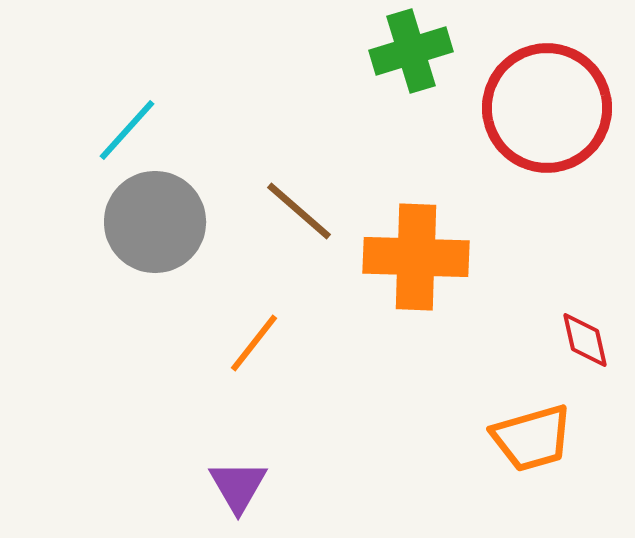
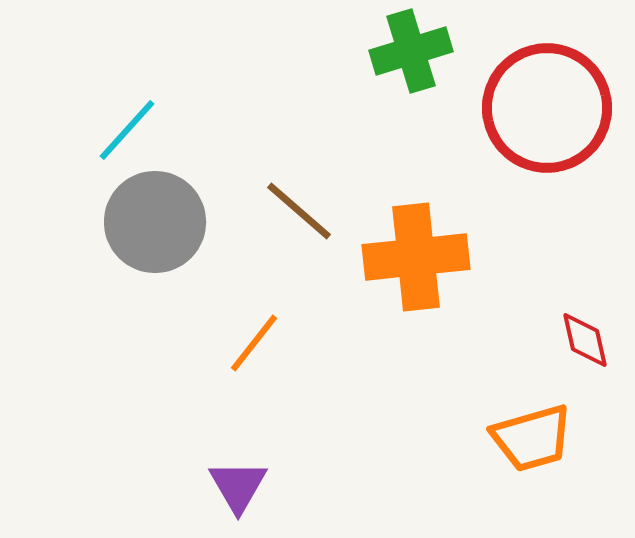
orange cross: rotated 8 degrees counterclockwise
